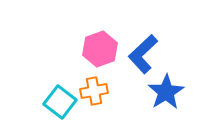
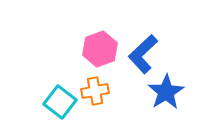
orange cross: moved 1 px right
